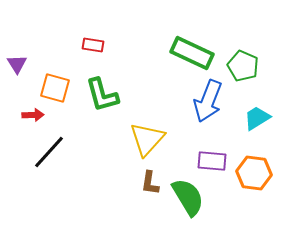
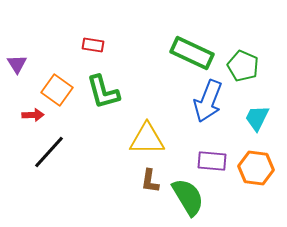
orange square: moved 2 px right, 2 px down; rotated 20 degrees clockwise
green L-shape: moved 1 px right, 3 px up
cyan trapezoid: rotated 32 degrees counterclockwise
yellow triangle: rotated 48 degrees clockwise
orange hexagon: moved 2 px right, 5 px up
brown L-shape: moved 2 px up
